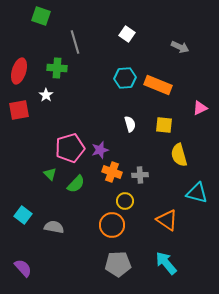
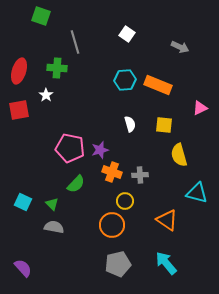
cyan hexagon: moved 2 px down
pink pentagon: rotated 28 degrees clockwise
green triangle: moved 2 px right, 30 px down
cyan square: moved 13 px up; rotated 12 degrees counterclockwise
gray pentagon: rotated 10 degrees counterclockwise
